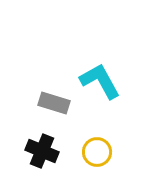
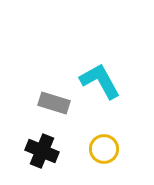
yellow circle: moved 7 px right, 3 px up
